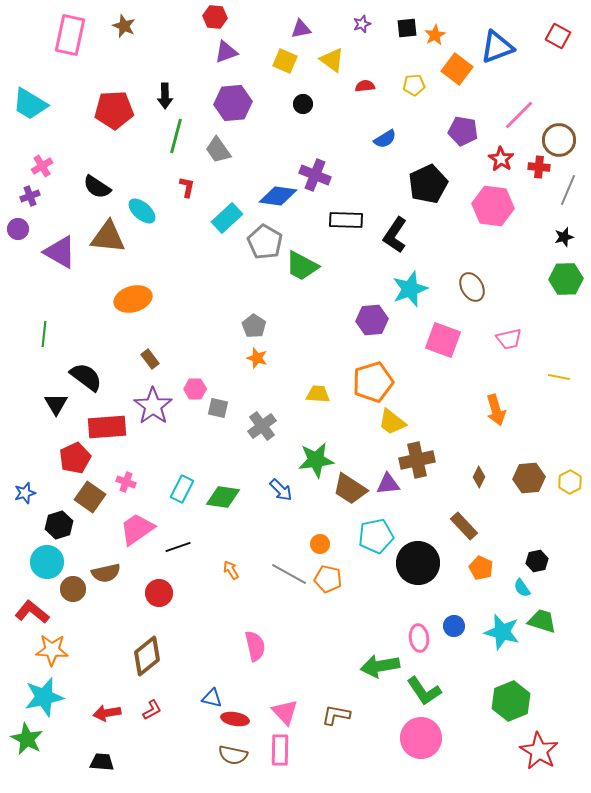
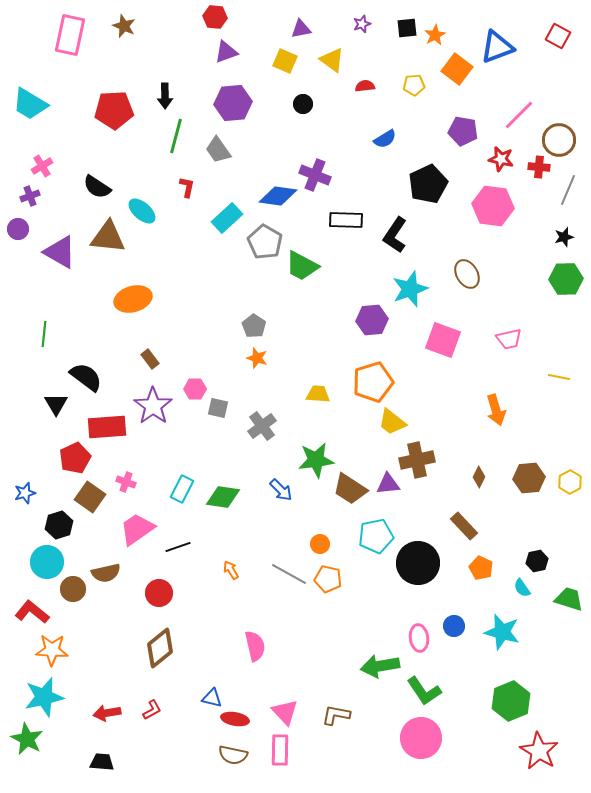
red star at (501, 159): rotated 20 degrees counterclockwise
brown ellipse at (472, 287): moved 5 px left, 13 px up
green trapezoid at (542, 621): moved 27 px right, 22 px up
brown diamond at (147, 656): moved 13 px right, 8 px up
